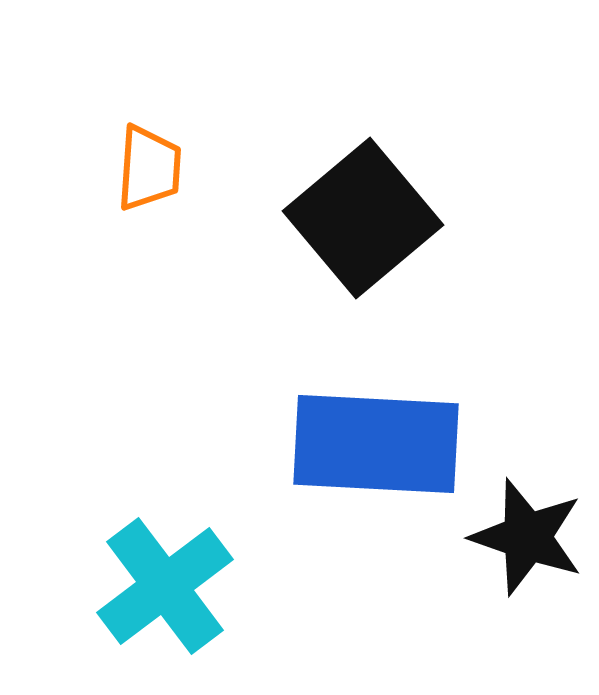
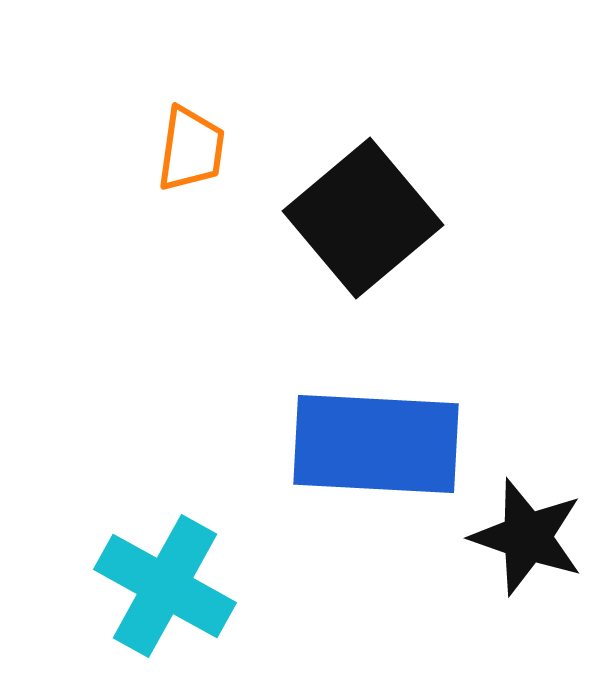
orange trapezoid: moved 42 px right, 19 px up; rotated 4 degrees clockwise
cyan cross: rotated 24 degrees counterclockwise
